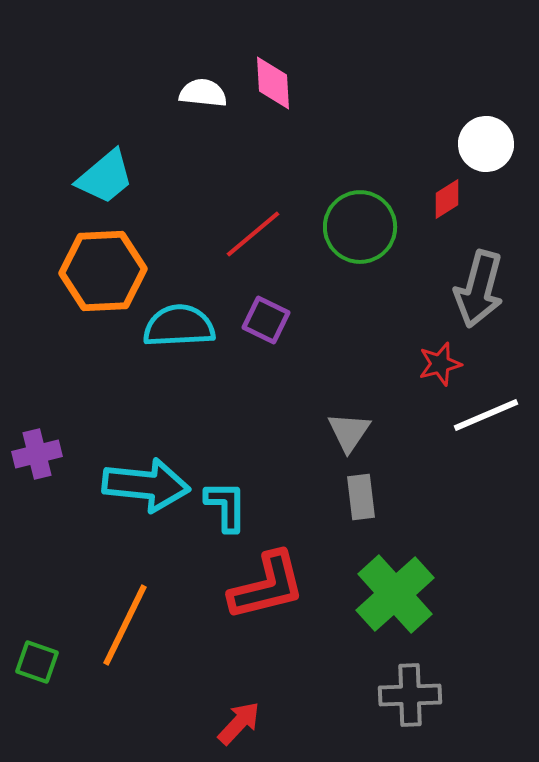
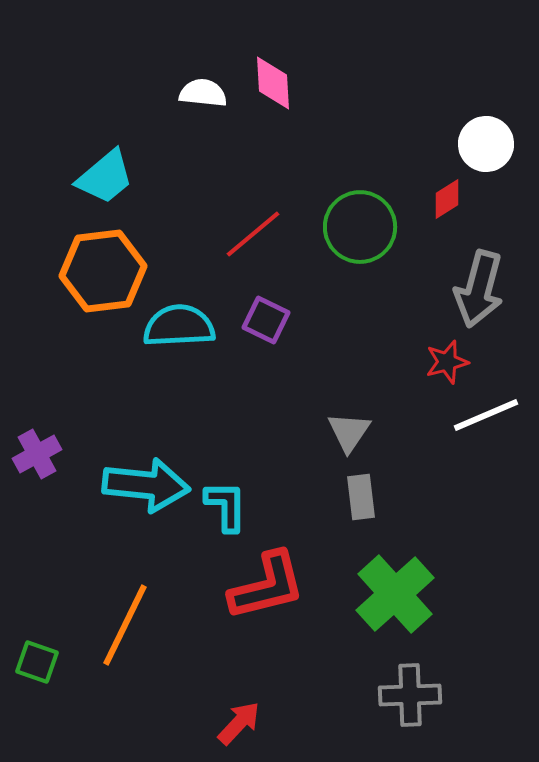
orange hexagon: rotated 4 degrees counterclockwise
red star: moved 7 px right, 2 px up
purple cross: rotated 15 degrees counterclockwise
